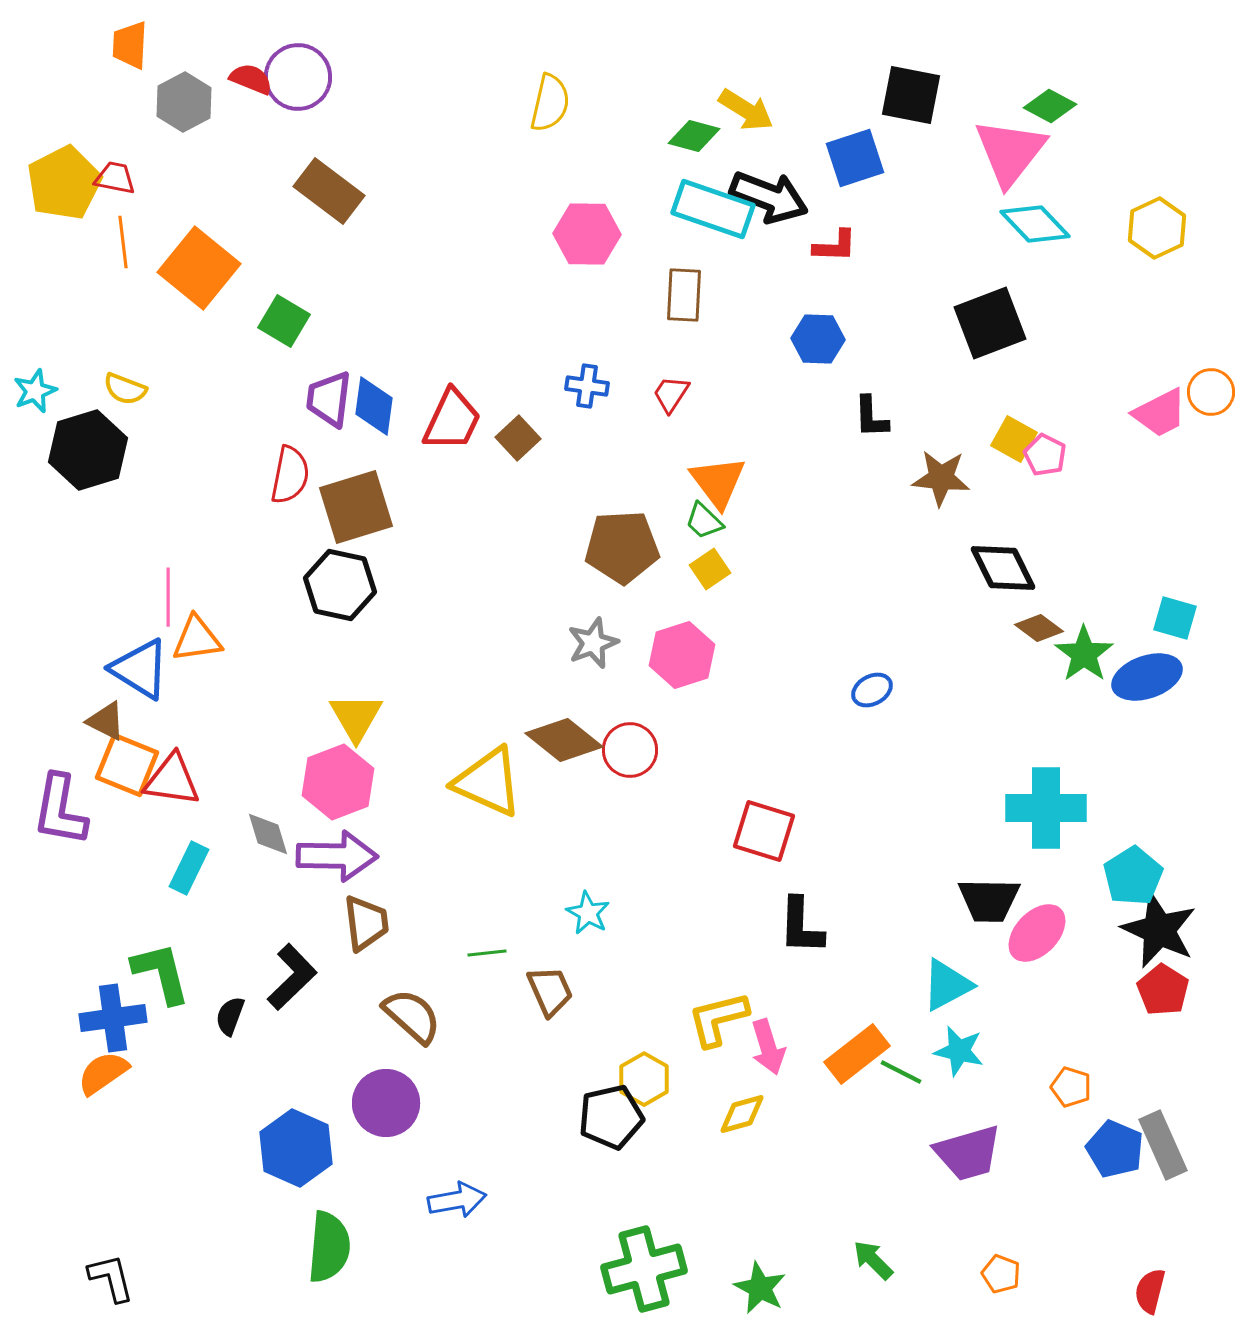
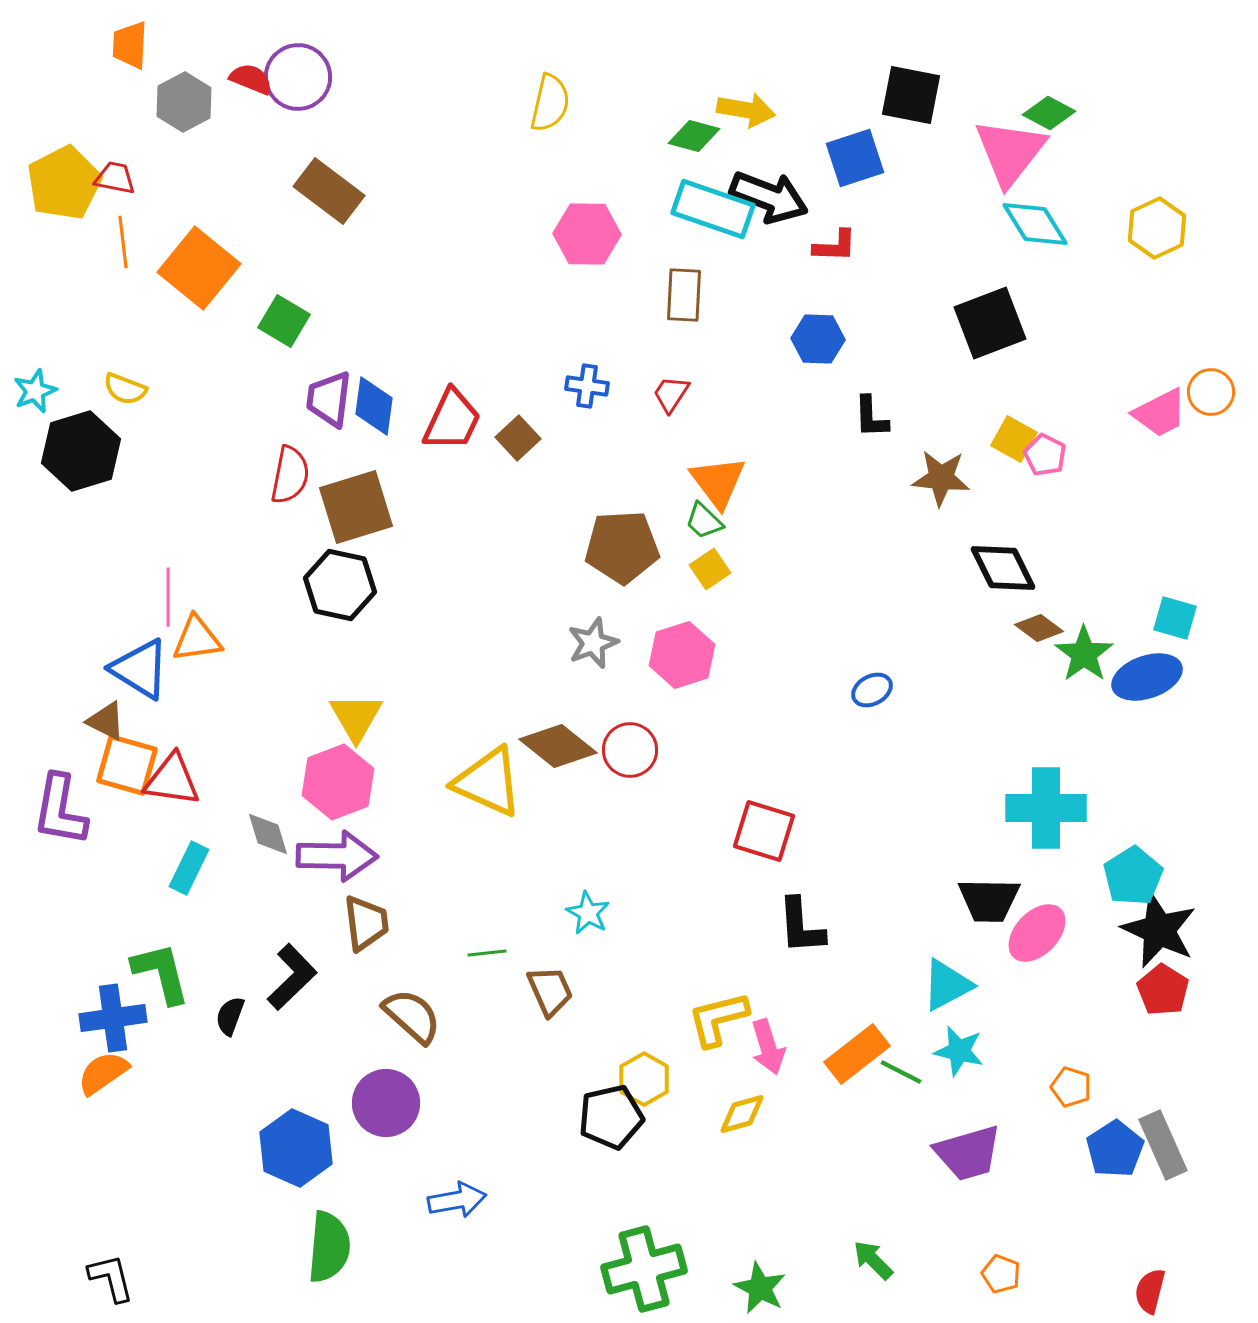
green diamond at (1050, 106): moved 1 px left, 7 px down
yellow arrow at (746, 110): rotated 22 degrees counterclockwise
cyan diamond at (1035, 224): rotated 12 degrees clockwise
black hexagon at (88, 450): moved 7 px left, 1 px down
brown diamond at (564, 740): moved 6 px left, 6 px down
orange square at (127, 765): rotated 6 degrees counterclockwise
black L-shape at (801, 926): rotated 6 degrees counterclockwise
blue pentagon at (1115, 1149): rotated 16 degrees clockwise
